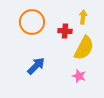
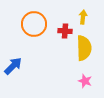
orange circle: moved 2 px right, 2 px down
yellow semicircle: rotated 30 degrees counterclockwise
blue arrow: moved 23 px left
pink star: moved 6 px right, 5 px down
